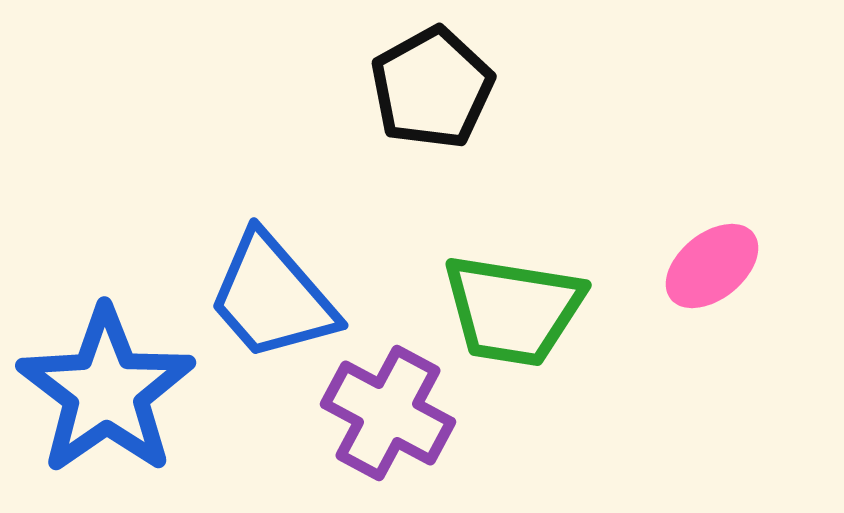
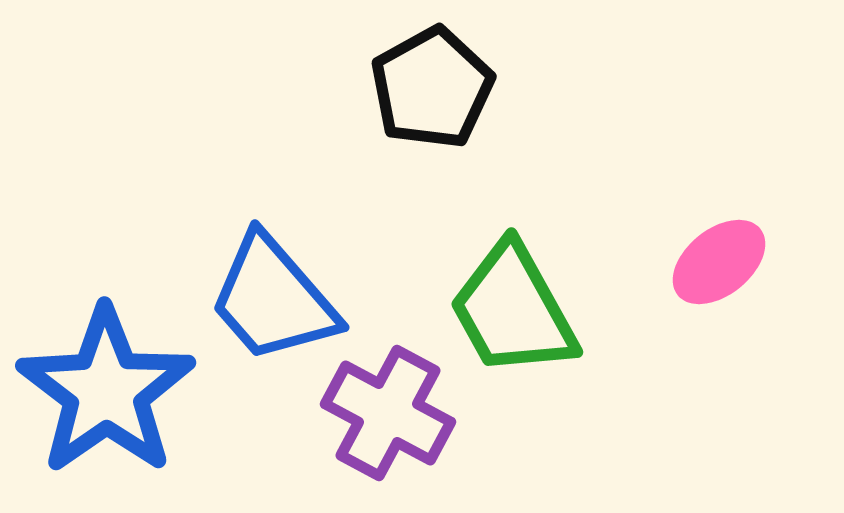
pink ellipse: moved 7 px right, 4 px up
blue trapezoid: moved 1 px right, 2 px down
green trapezoid: rotated 52 degrees clockwise
